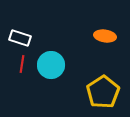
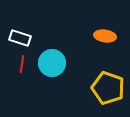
cyan circle: moved 1 px right, 2 px up
yellow pentagon: moved 5 px right, 4 px up; rotated 20 degrees counterclockwise
